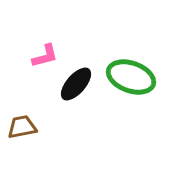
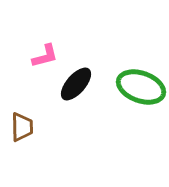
green ellipse: moved 10 px right, 10 px down
brown trapezoid: rotated 100 degrees clockwise
